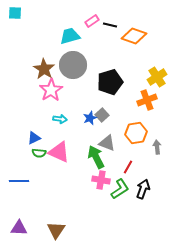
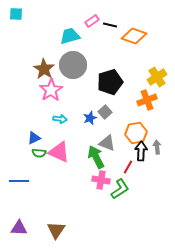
cyan square: moved 1 px right, 1 px down
gray square: moved 3 px right, 3 px up
black arrow: moved 2 px left, 38 px up; rotated 18 degrees counterclockwise
